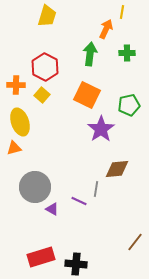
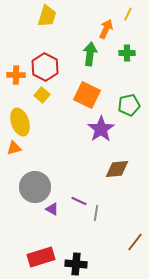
yellow line: moved 6 px right, 2 px down; rotated 16 degrees clockwise
orange cross: moved 10 px up
gray line: moved 24 px down
